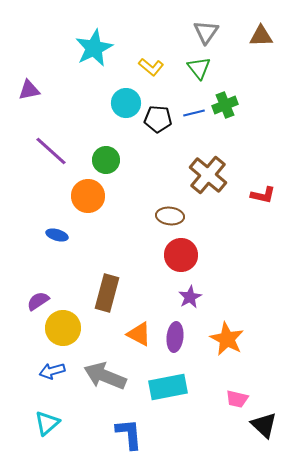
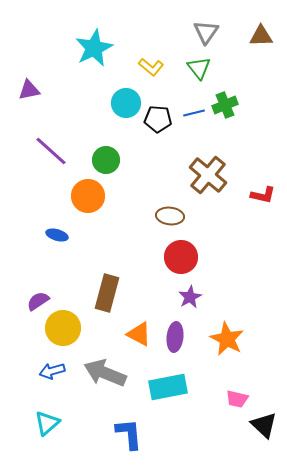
red circle: moved 2 px down
gray arrow: moved 3 px up
